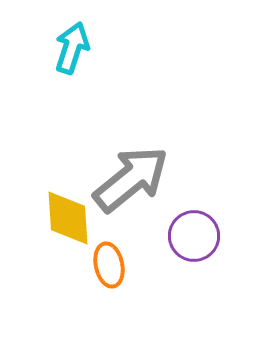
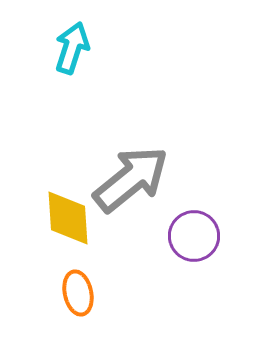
orange ellipse: moved 31 px left, 28 px down
